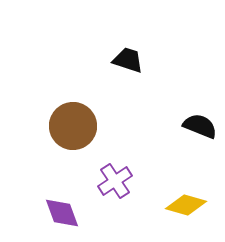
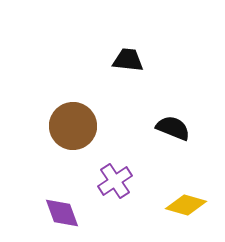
black trapezoid: rotated 12 degrees counterclockwise
black semicircle: moved 27 px left, 2 px down
